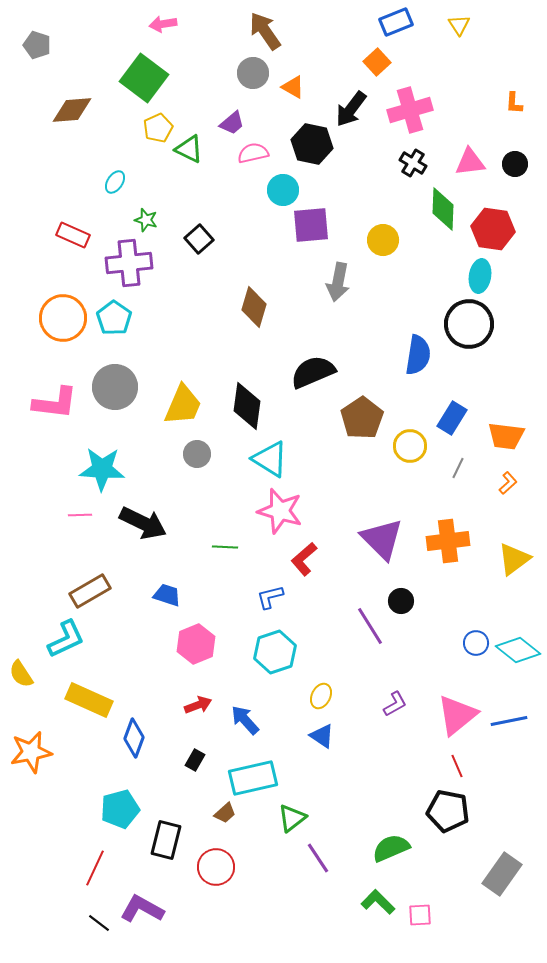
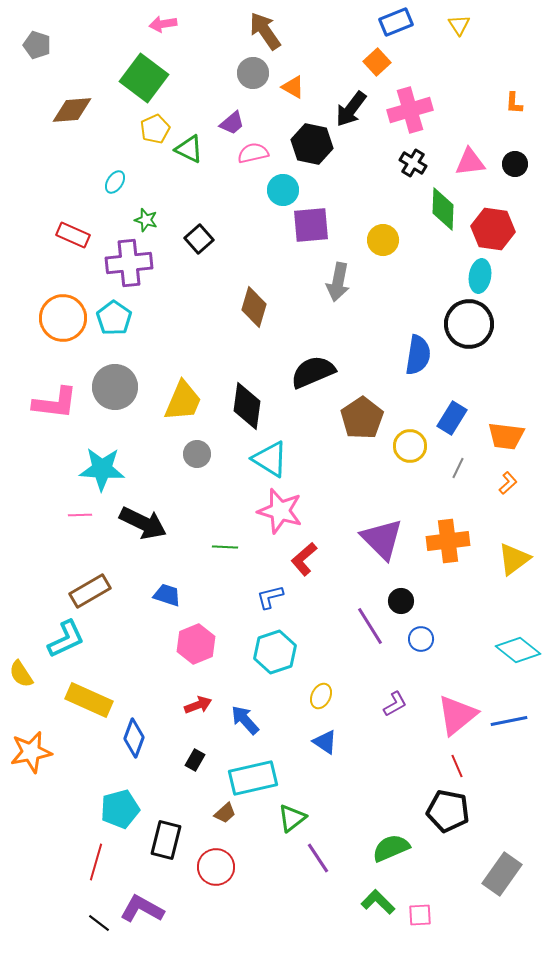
yellow pentagon at (158, 128): moved 3 px left, 1 px down
yellow trapezoid at (183, 405): moved 4 px up
blue circle at (476, 643): moved 55 px left, 4 px up
blue triangle at (322, 736): moved 3 px right, 6 px down
red line at (95, 868): moved 1 px right, 6 px up; rotated 9 degrees counterclockwise
